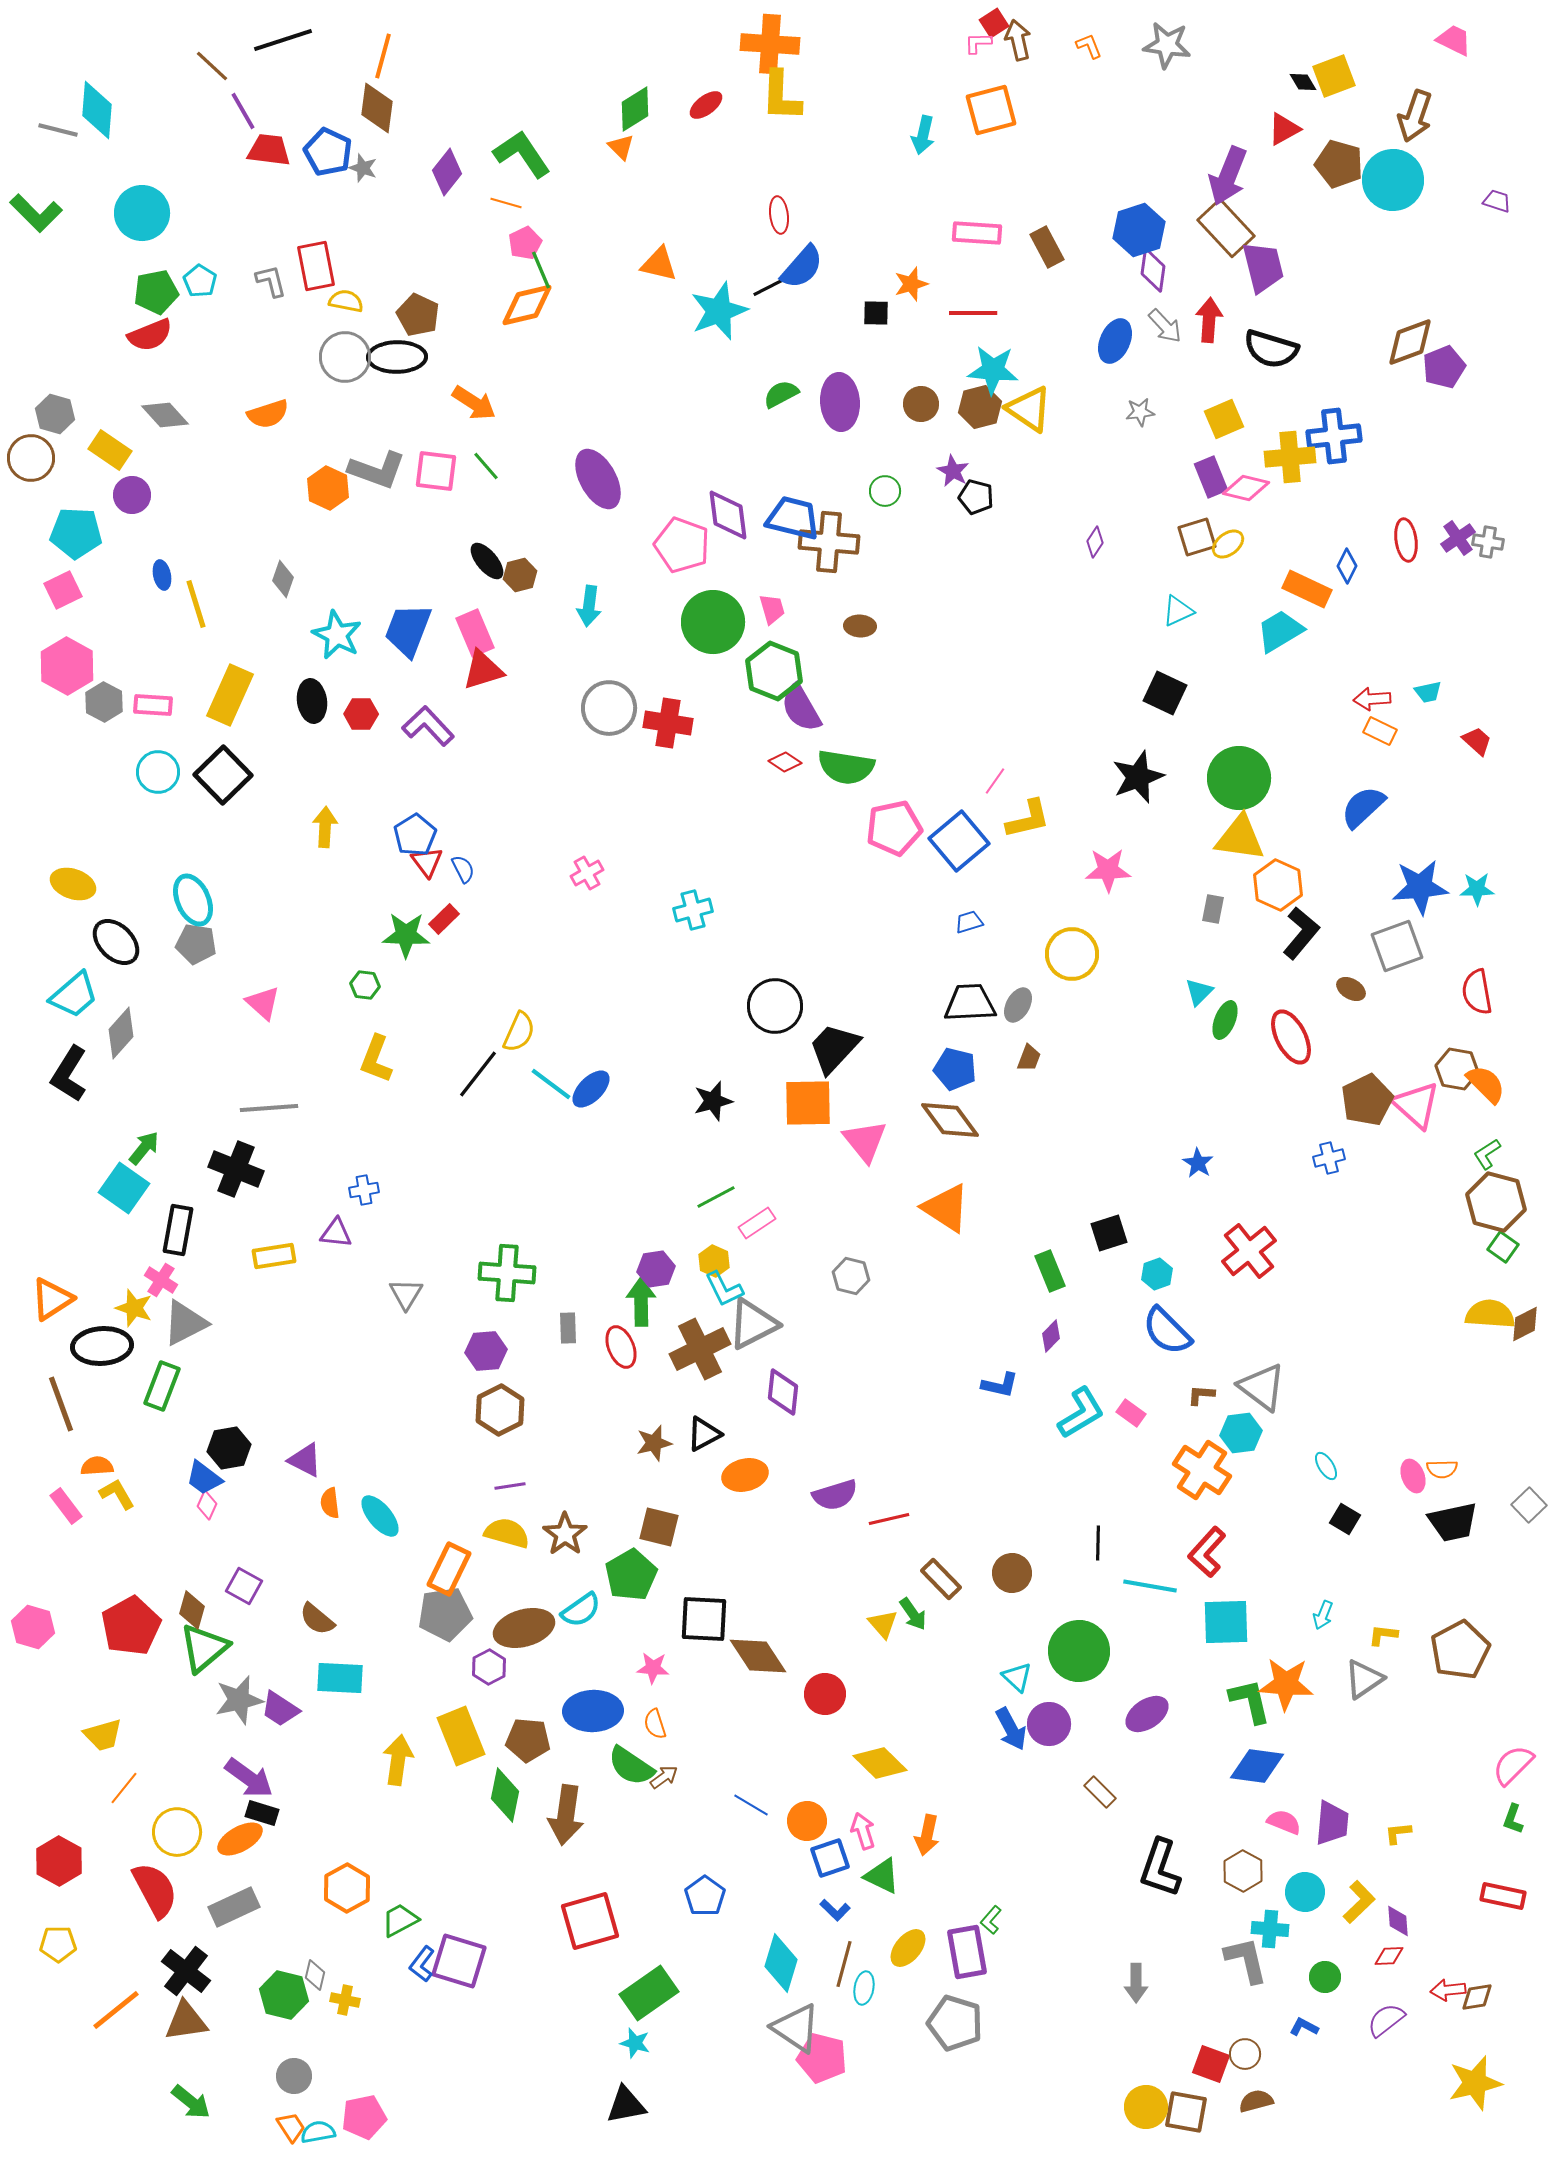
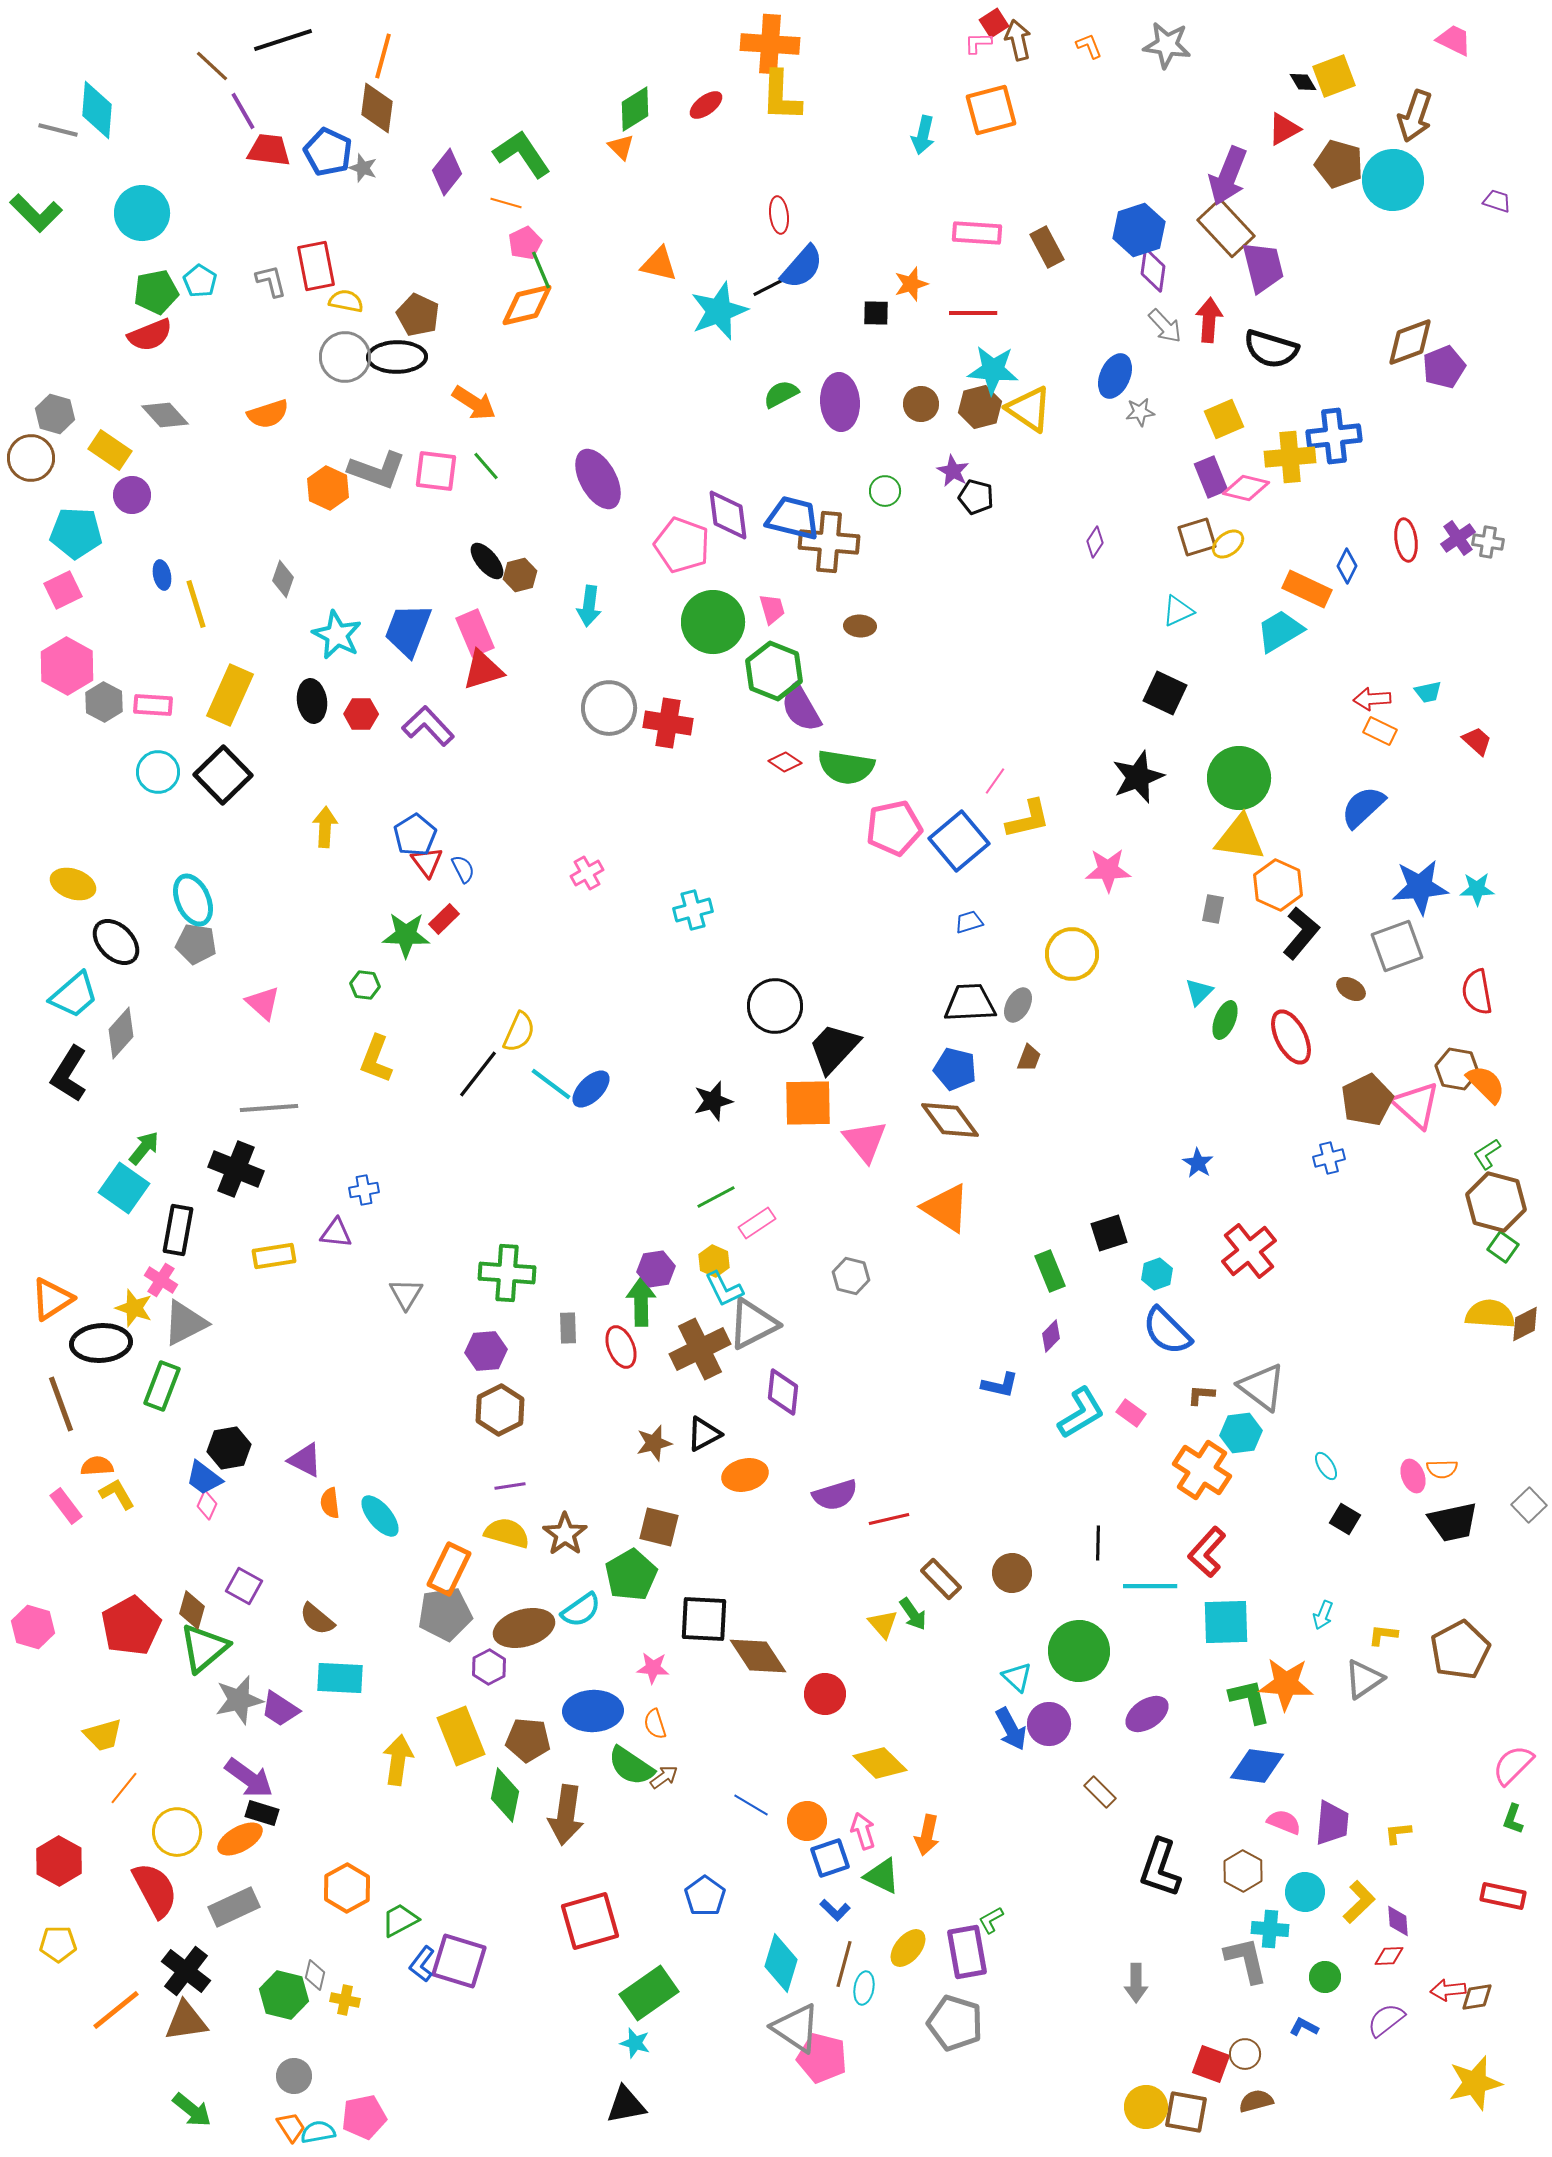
blue ellipse at (1115, 341): moved 35 px down
black ellipse at (102, 1346): moved 1 px left, 3 px up
cyan line at (1150, 1586): rotated 10 degrees counterclockwise
green L-shape at (991, 1920): rotated 20 degrees clockwise
green arrow at (191, 2102): moved 1 px right, 8 px down
